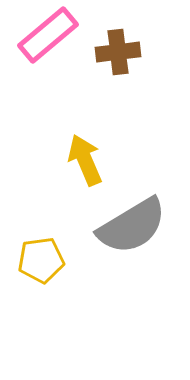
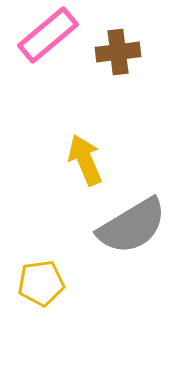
yellow pentagon: moved 23 px down
